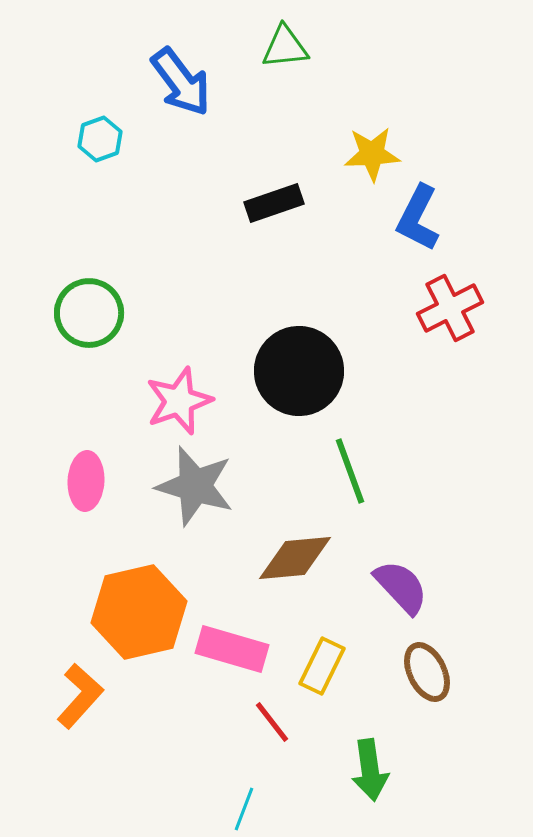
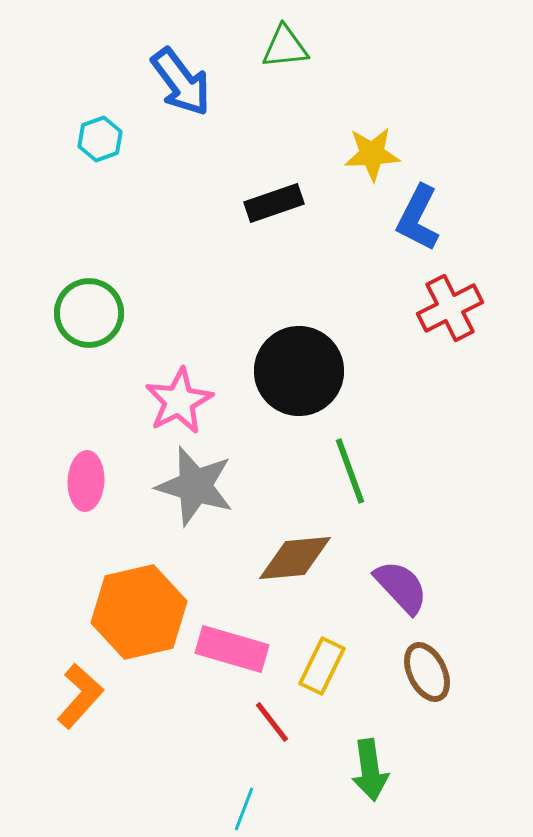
pink star: rotated 8 degrees counterclockwise
